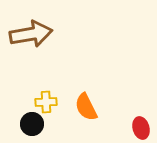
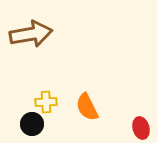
orange semicircle: moved 1 px right
